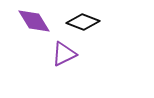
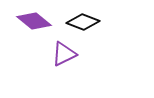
purple diamond: rotated 20 degrees counterclockwise
